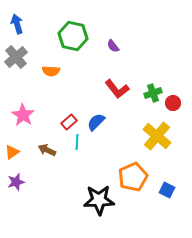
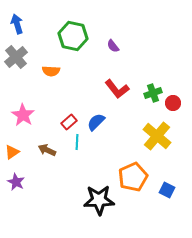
purple star: rotated 30 degrees counterclockwise
